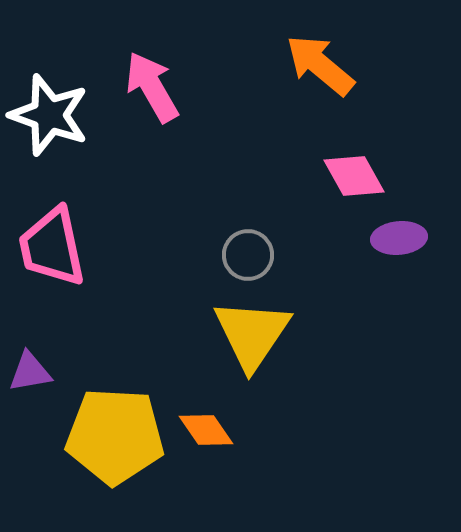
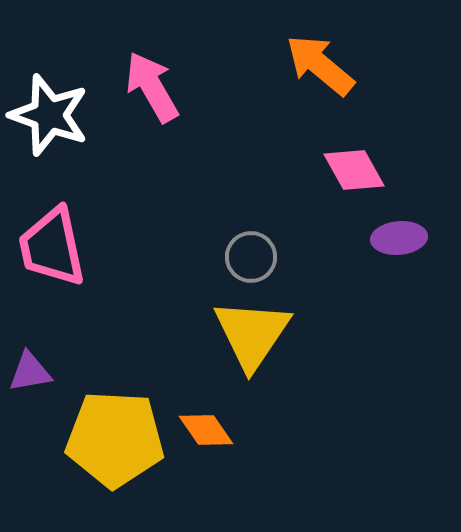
pink diamond: moved 6 px up
gray circle: moved 3 px right, 2 px down
yellow pentagon: moved 3 px down
